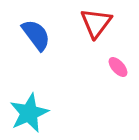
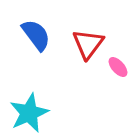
red triangle: moved 8 px left, 21 px down
